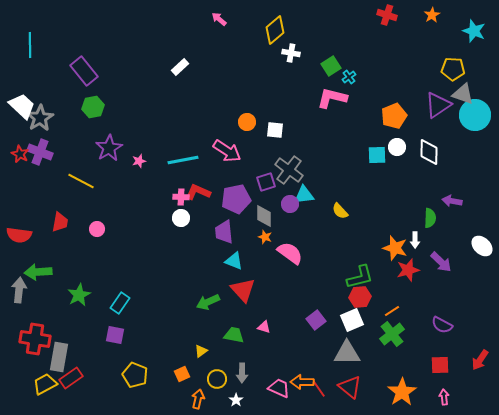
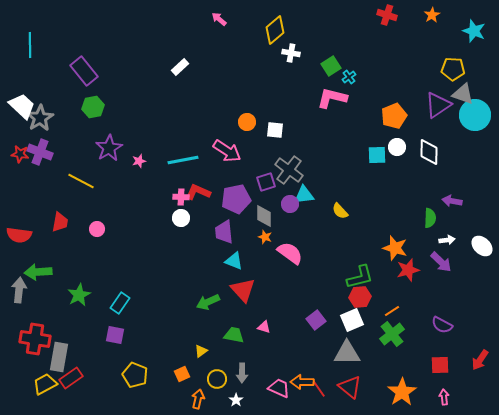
red star at (20, 154): rotated 18 degrees counterclockwise
white arrow at (415, 240): moved 32 px right; rotated 98 degrees counterclockwise
